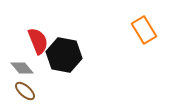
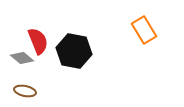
black hexagon: moved 10 px right, 4 px up
gray diamond: moved 10 px up; rotated 10 degrees counterclockwise
brown ellipse: rotated 30 degrees counterclockwise
